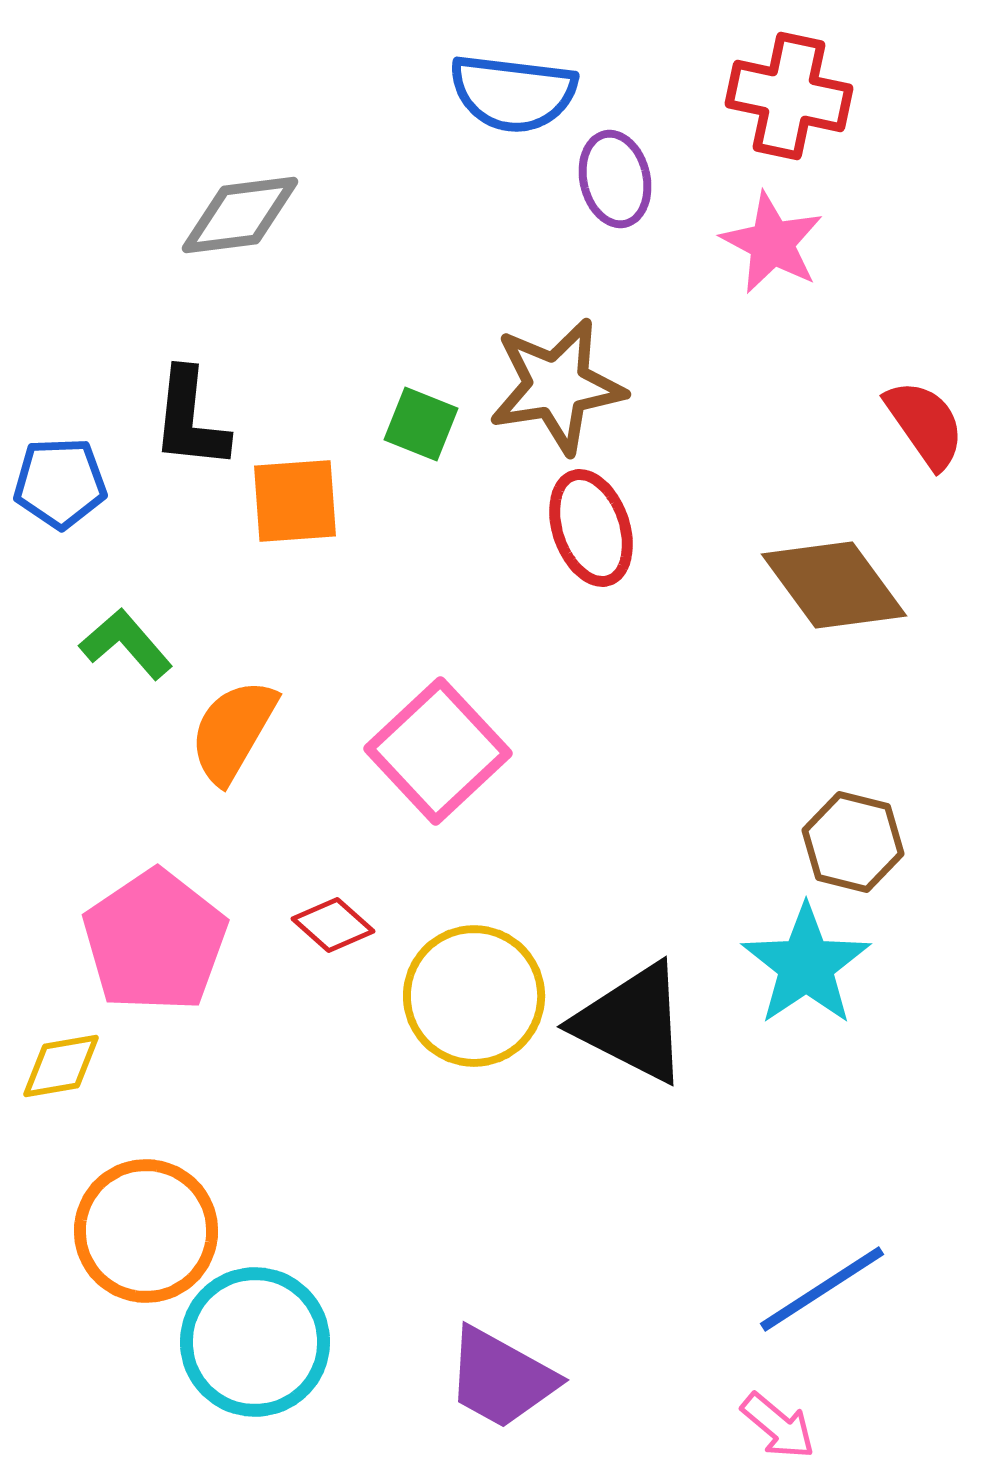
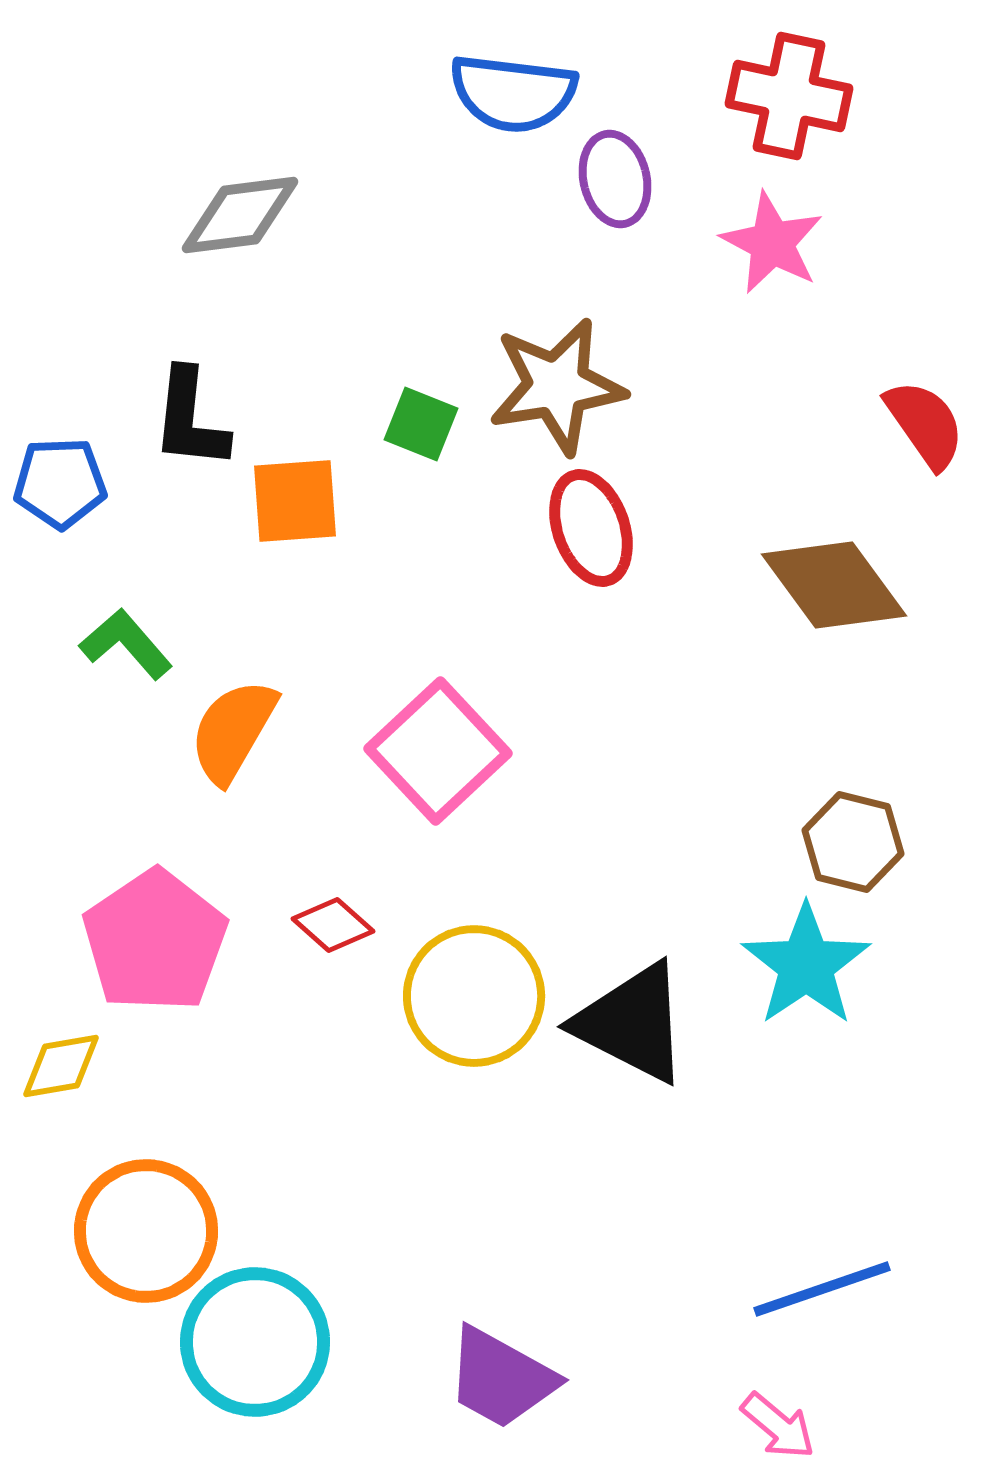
blue line: rotated 14 degrees clockwise
